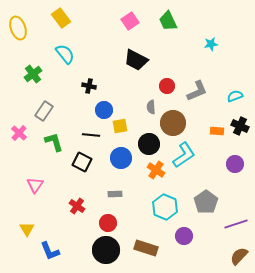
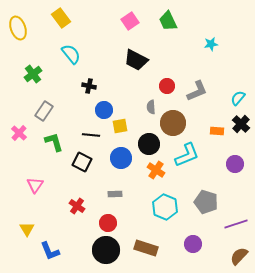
cyan semicircle at (65, 54): moved 6 px right
cyan semicircle at (235, 96): moved 3 px right, 2 px down; rotated 28 degrees counterclockwise
black cross at (240, 126): moved 1 px right, 2 px up; rotated 18 degrees clockwise
cyan L-shape at (184, 155): moved 3 px right; rotated 12 degrees clockwise
gray pentagon at (206, 202): rotated 20 degrees counterclockwise
purple circle at (184, 236): moved 9 px right, 8 px down
